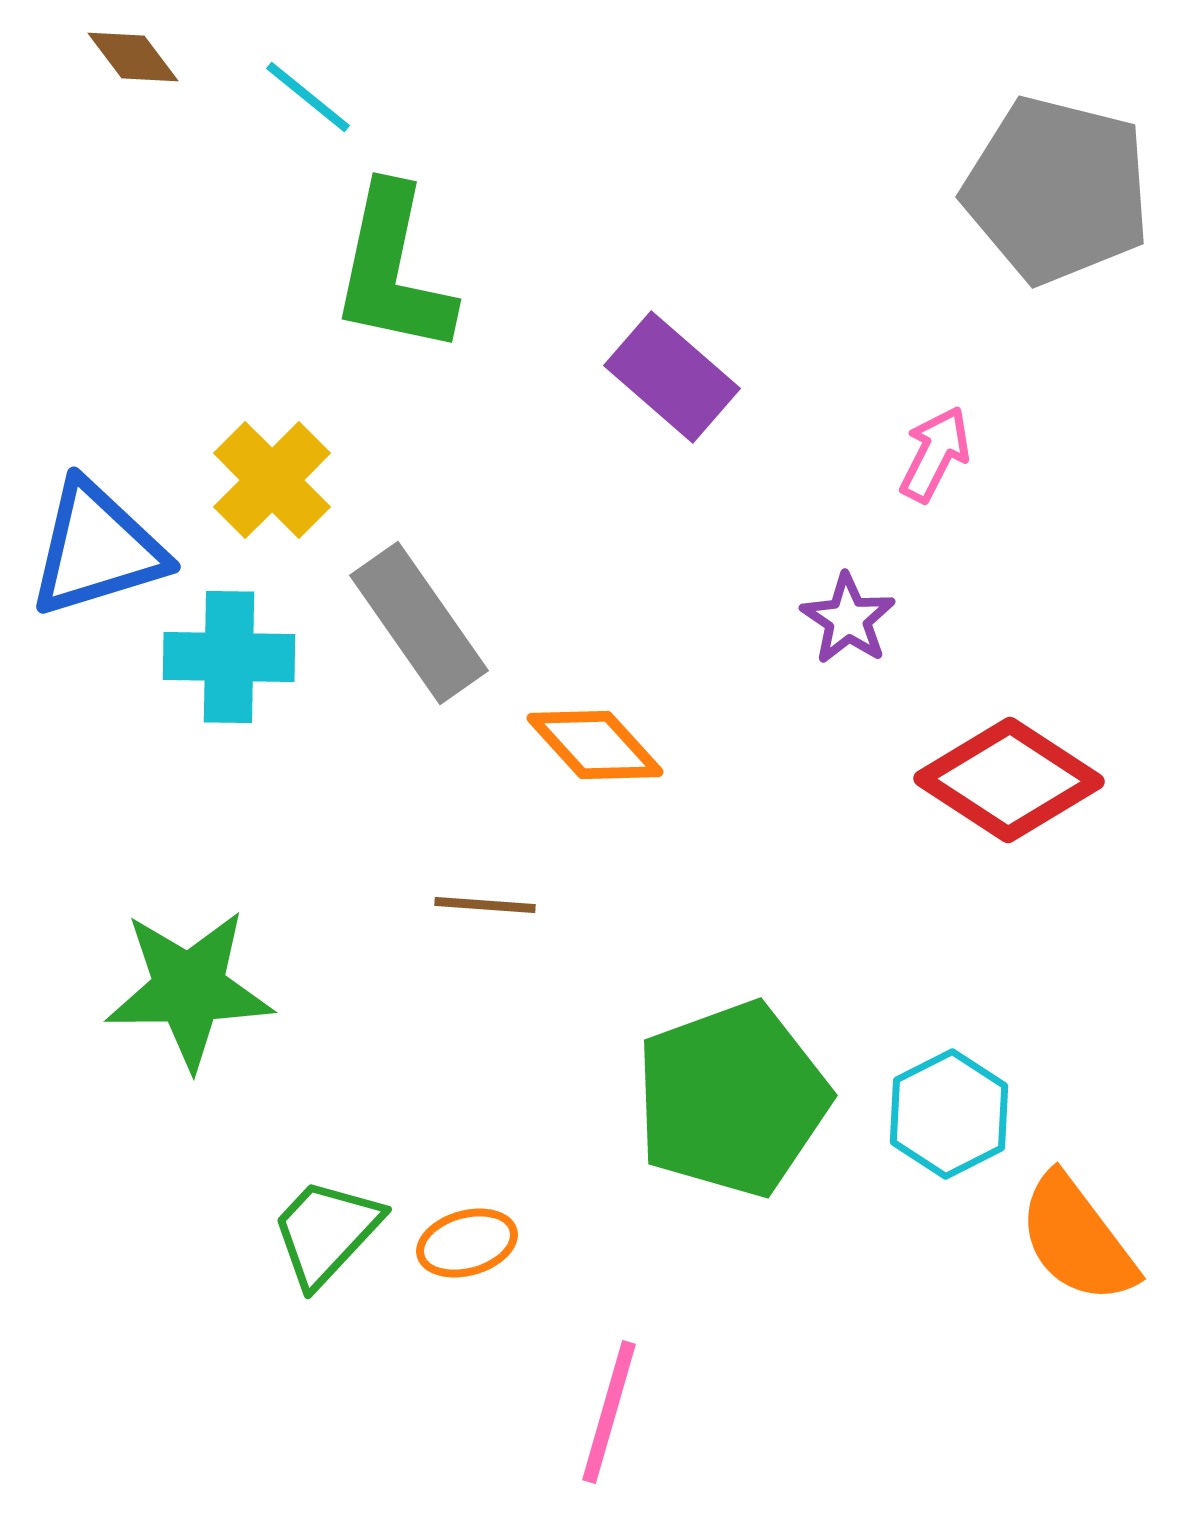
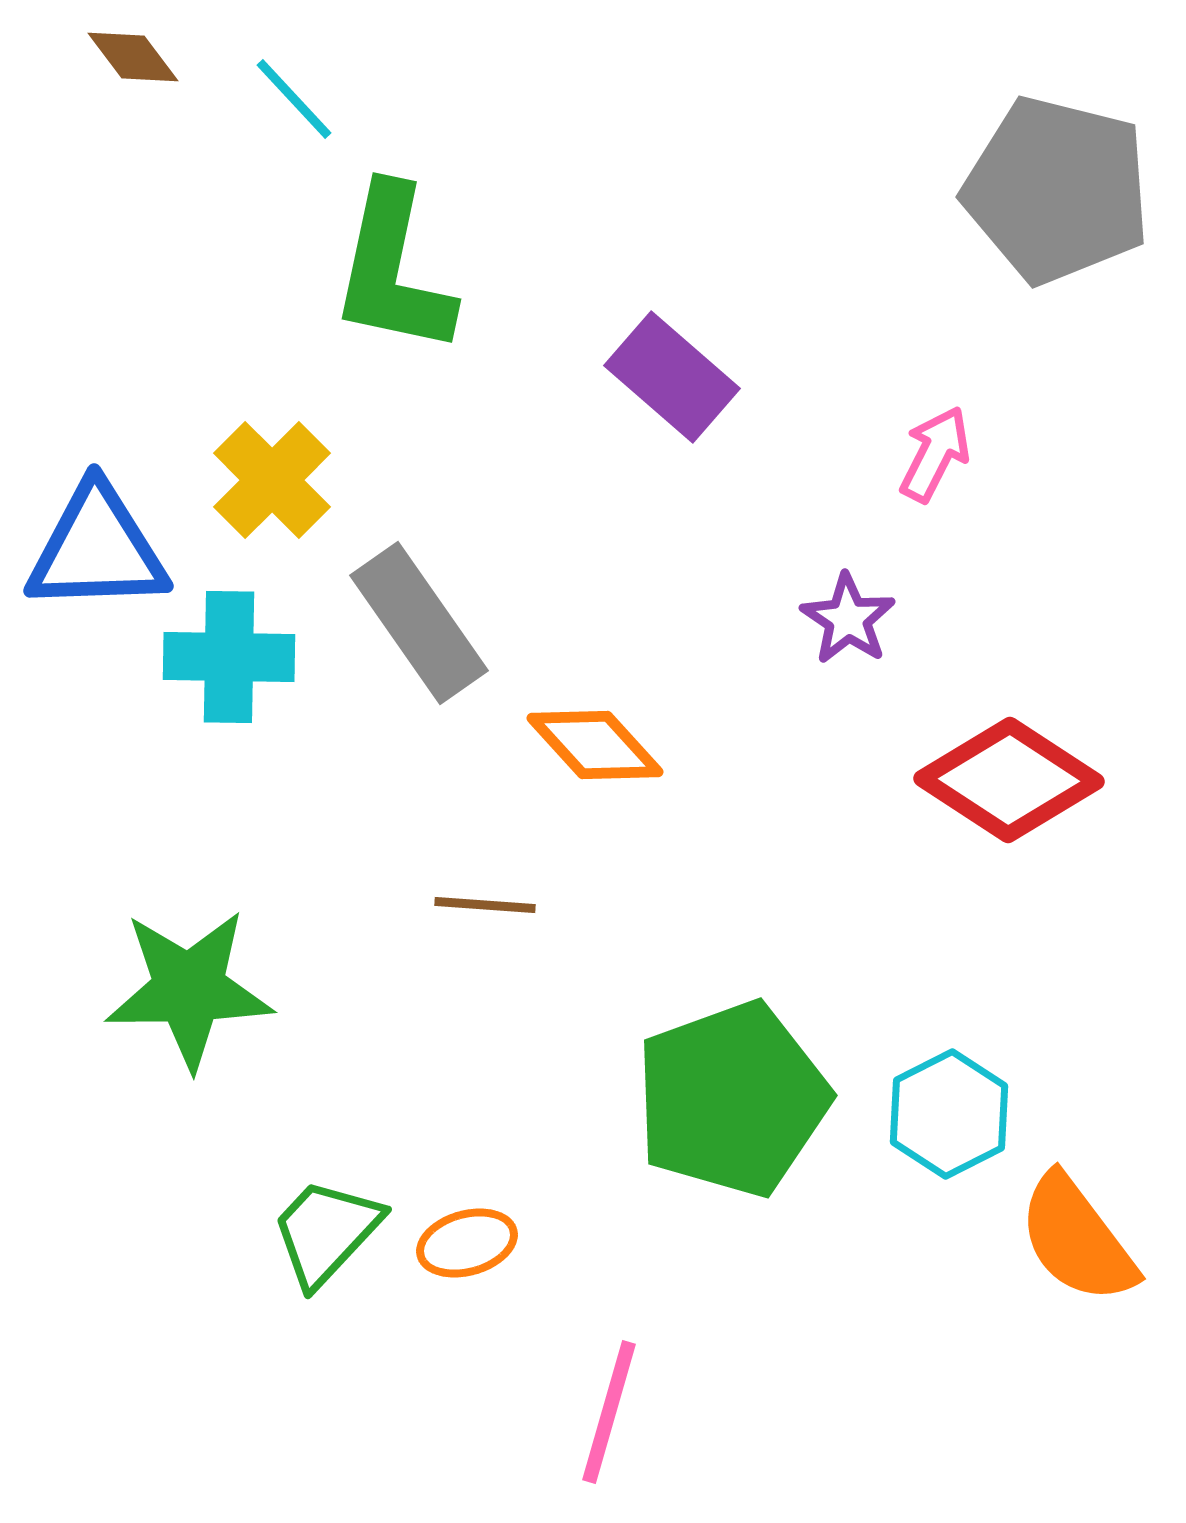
cyan line: moved 14 px left, 2 px down; rotated 8 degrees clockwise
blue triangle: rotated 15 degrees clockwise
